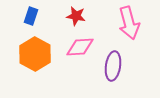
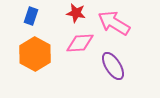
red star: moved 3 px up
pink arrow: moved 15 px left; rotated 136 degrees clockwise
pink diamond: moved 4 px up
purple ellipse: rotated 40 degrees counterclockwise
